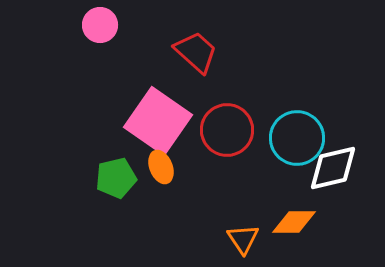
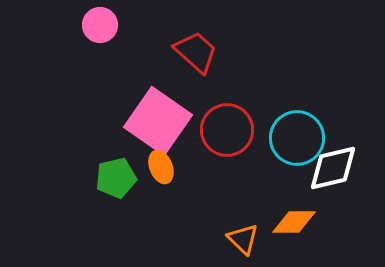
orange triangle: rotated 12 degrees counterclockwise
